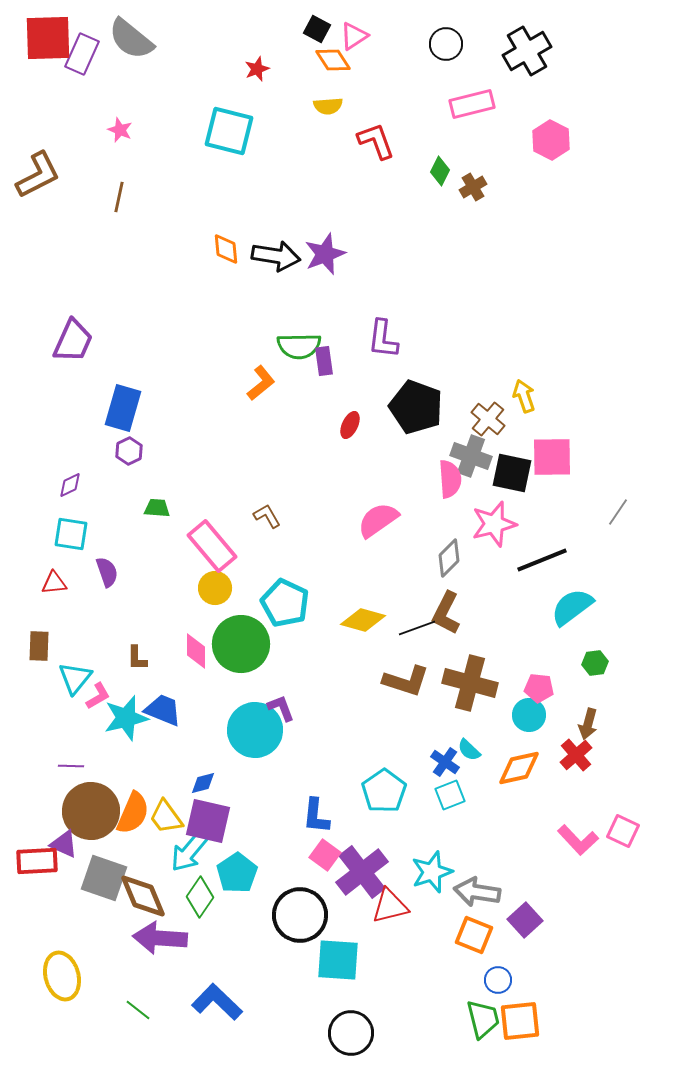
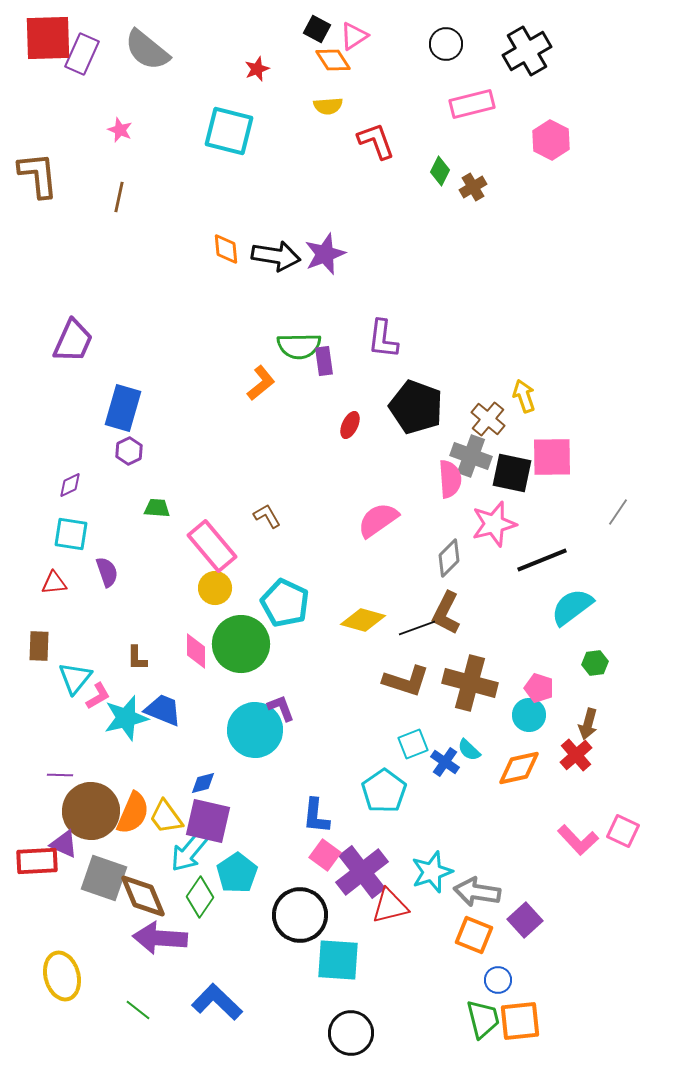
gray semicircle at (131, 39): moved 16 px right, 11 px down
brown L-shape at (38, 175): rotated 69 degrees counterclockwise
pink pentagon at (539, 688): rotated 12 degrees clockwise
purple line at (71, 766): moved 11 px left, 9 px down
cyan square at (450, 795): moved 37 px left, 51 px up
